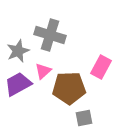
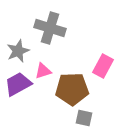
gray cross: moved 7 px up
pink rectangle: moved 2 px right, 1 px up
pink triangle: rotated 24 degrees clockwise
brown pentagon: moved 3 px right, 1 px down
gray square: rotated 24 degrees clockwise
